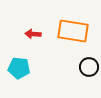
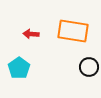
red arrow: moved 2 px left
cyan pentagon: rotated 30 degrees clockwise
